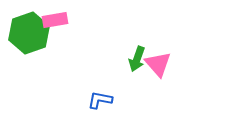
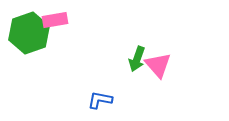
pink triangle: moved 1 px down
